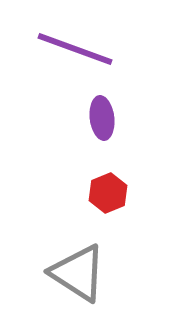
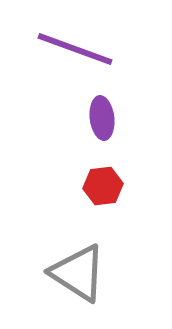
red hexagon: moved 5 px left, 7 px up; rotated 15 degrees clockwise
